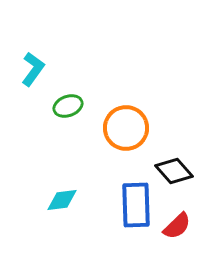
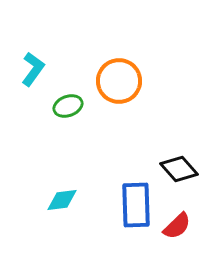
orange circle: moved 7 px left, 47 px up
black diamond: moved 5 px right, 2 px up
